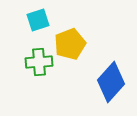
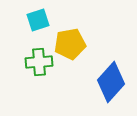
yellow pentagon: rotated 12 degrees clockwise
